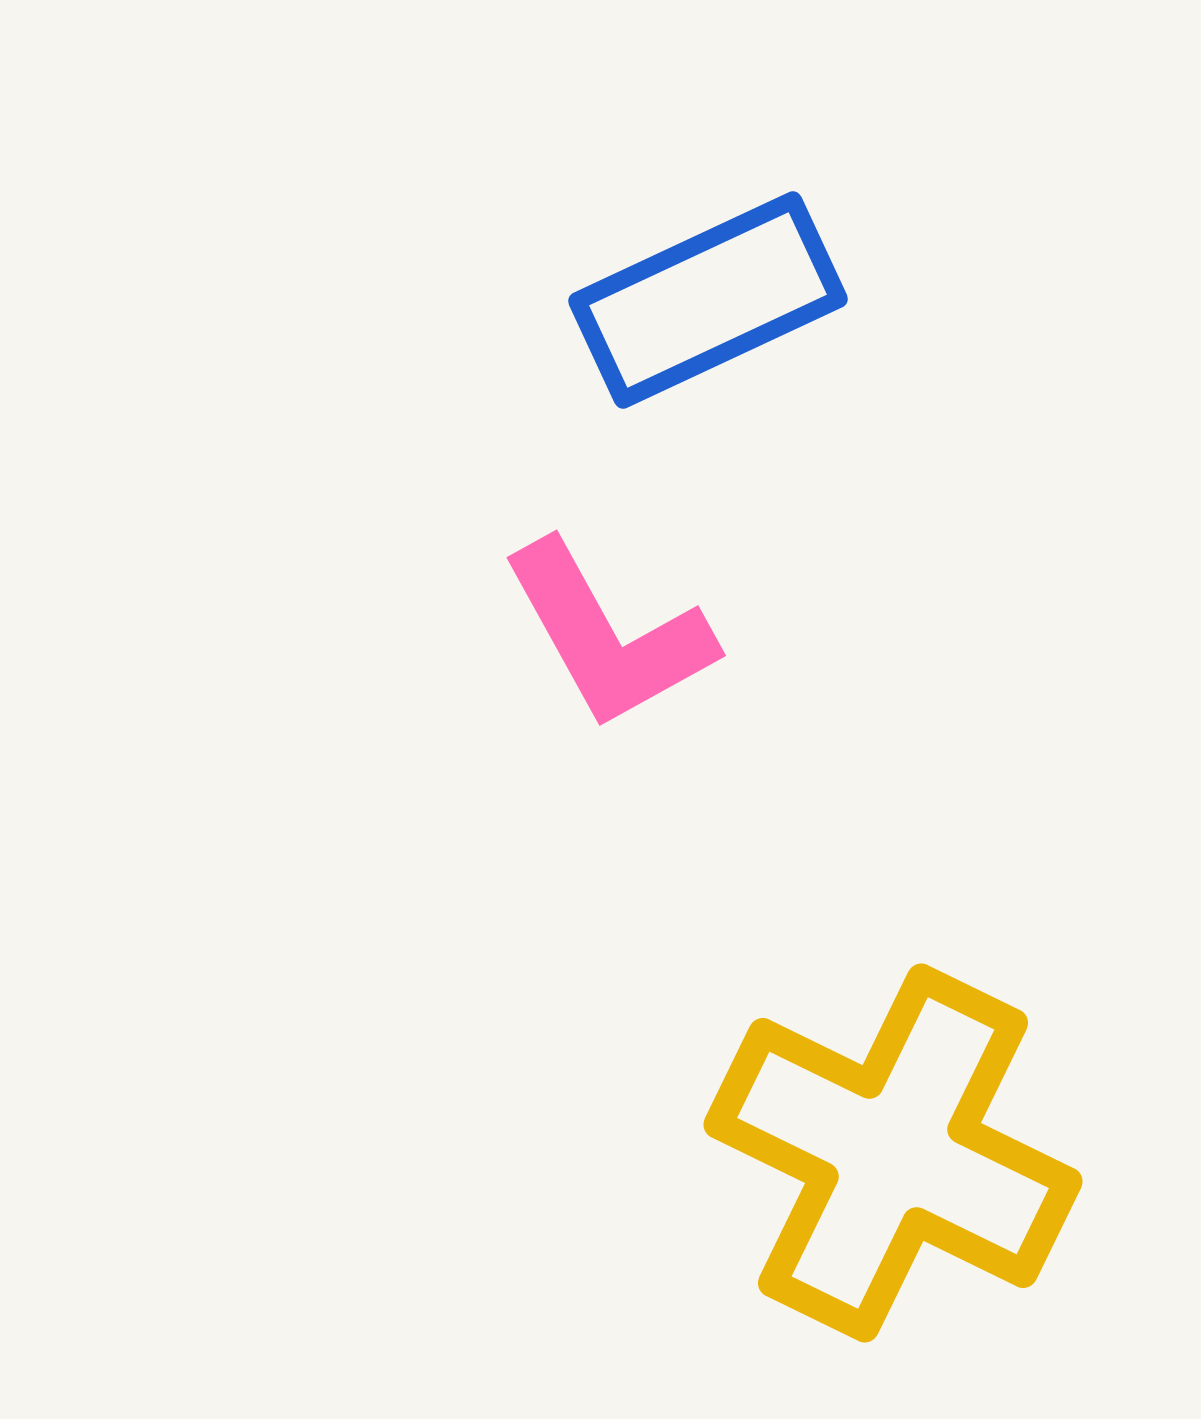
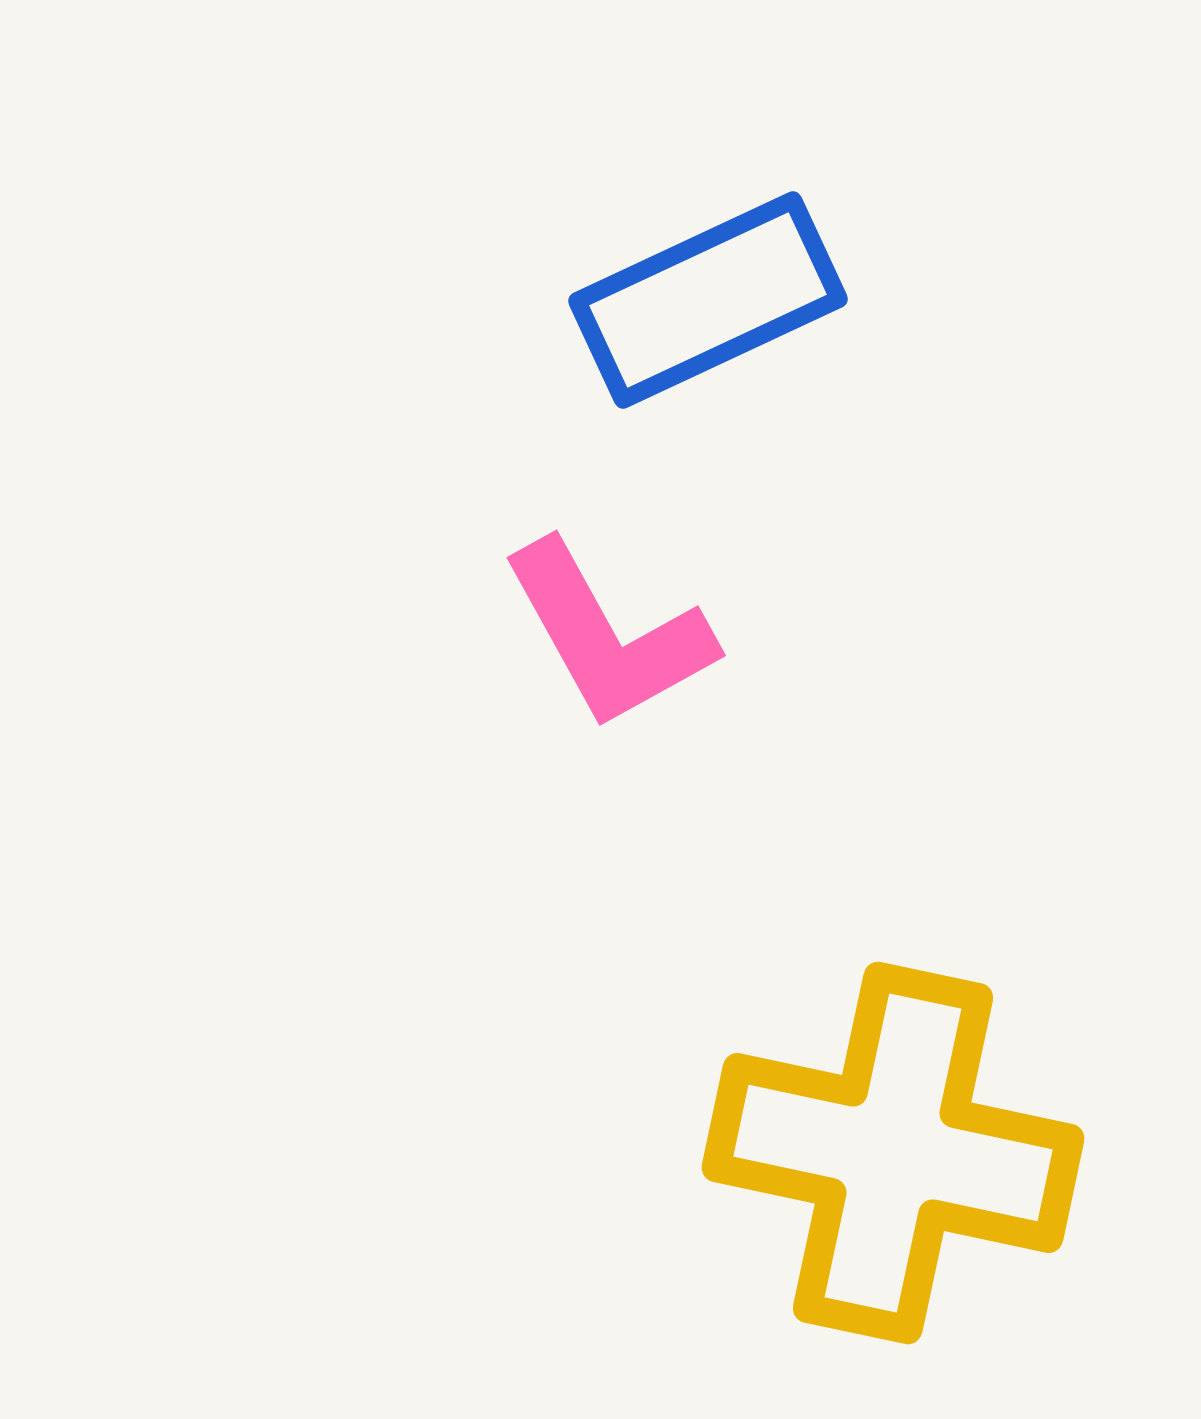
yellow cross: rotated 14 degrees counterclockwise
